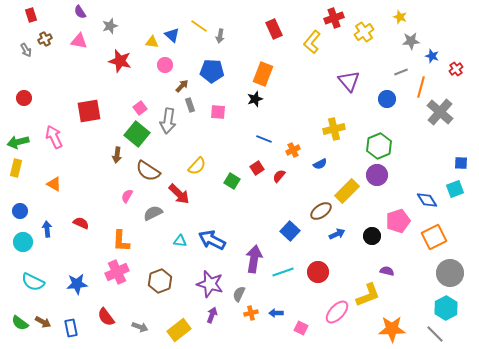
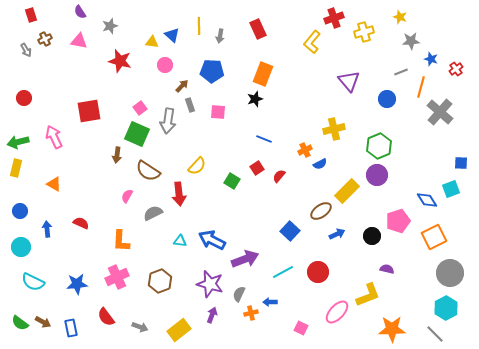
yellow line at (199, 26): rotated 54 degrees clockwise
red rectangle at (274, 29): moved 16 px left
yellow cross at (364, 32): rotated 18 degrees clockwise
blue star at (432, 56): moved 1 px left, 3 px down
green square at (137, 134): rotated 15 degrees counterclockwise
orange cross at (293, 150): moved 12 px right
cyan square at (455, 189): moved 4 px left
red arrow at (179, 194): rotated 40 degrees clockwise
cyan circle at (23, 242): moved 2 px left, 5 px down
purple arrow at (254, 259): moved 9 px left; rotated 60 degrees clockwise
purple semicircle at (387, 271): moved 2 px up
pink cross at (117, 272): moved 5 px down
cyan line at (283, 272): rotated 10 degrees counterclockwise
blue arrow at (276, 313): moved 6 px left, 11 px up
